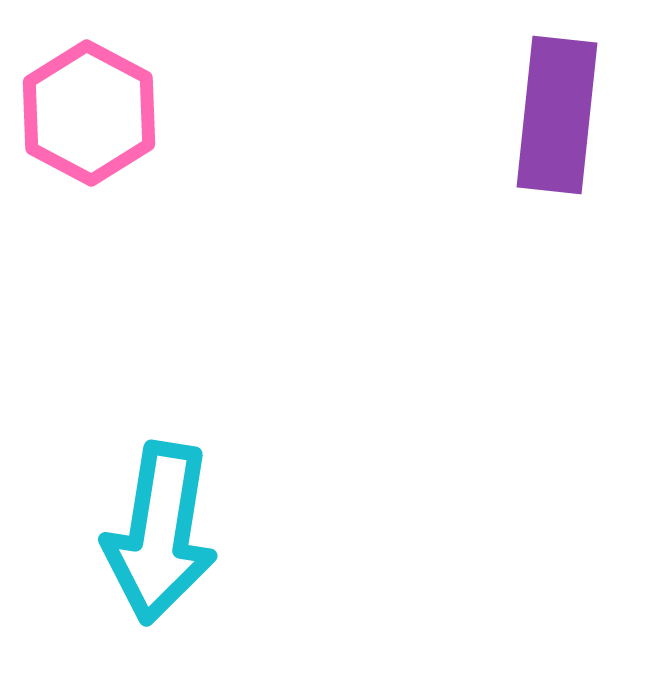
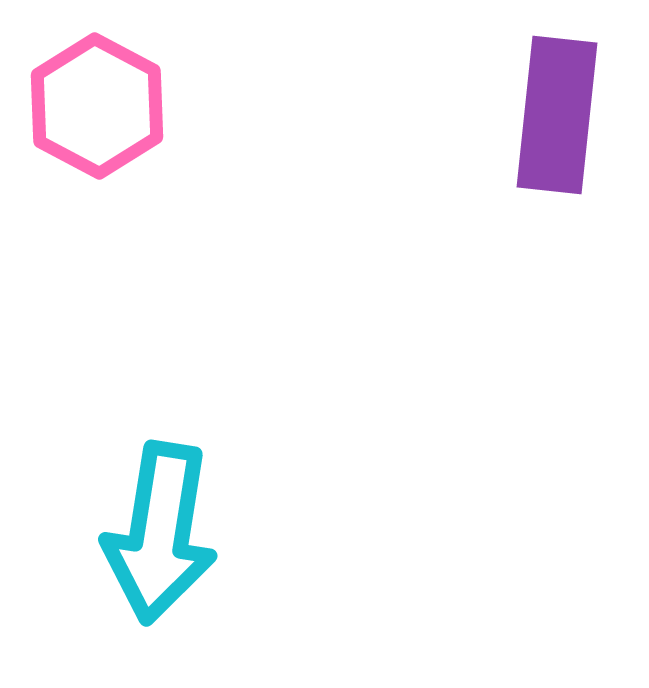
pink hexagon: moved 8 px right, 7 px up
